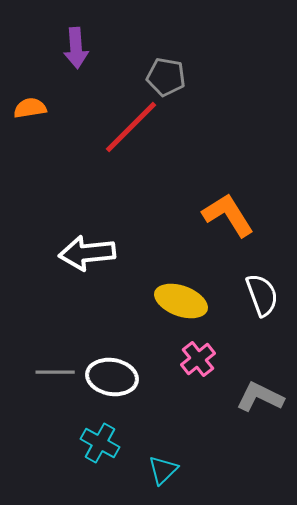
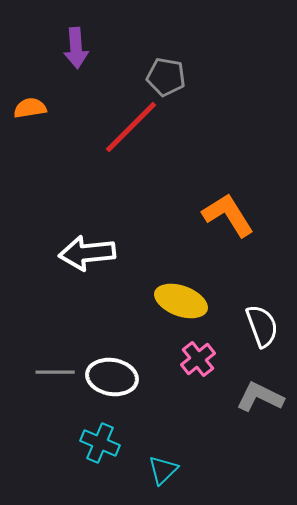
white semicircle: moved 31 px down
cyan cross: rotated 6 degrees counterclockwise
